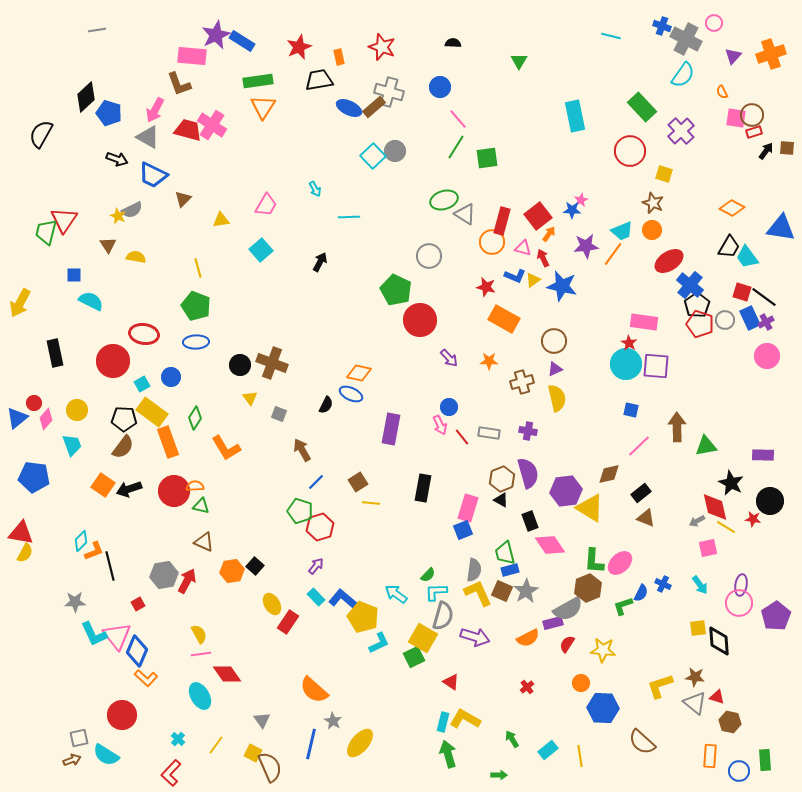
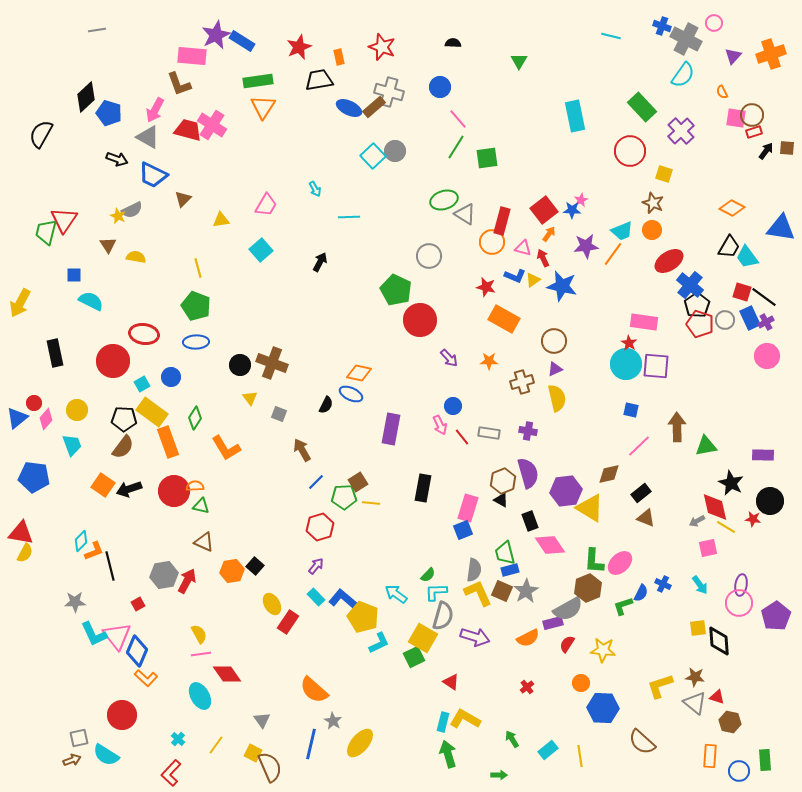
red square at (538, 216): moved 6 px right, 6 px up
blue circle at (449, 407): moved 4 px right, 1 px up
brown hexagon at (502, 479): moved 1 px right, 2 px down
green pentagon at (300, 511): moved 44 px right, 14 px up; rotated 20 degrees counterclockwise
